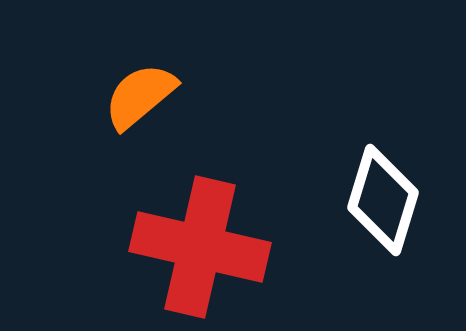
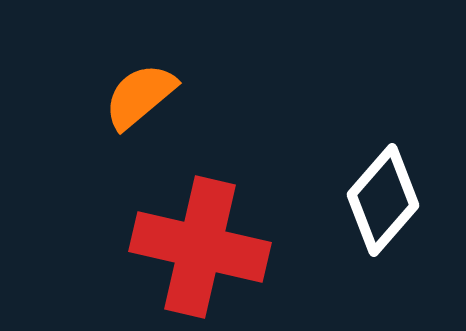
white diamond: rotated 24 degrees clockwise
